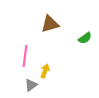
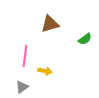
green semicircle: moved 1 px down
yellow arrow: rotated 80 degrees clockwise
gray triangle: moved 9 px left, 2 px down
